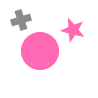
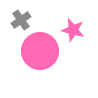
gray cross: rotated 18 degrees counterclockwise
